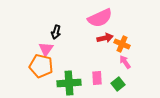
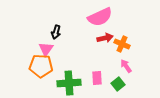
pink semicircle: moved 1 px up
pink arrow: moved 1 px right, 4 px down
orange pentagon: rotated 10 degrees counterclockwise
